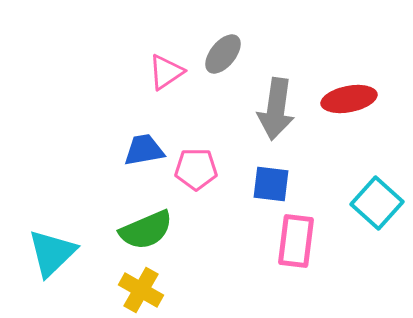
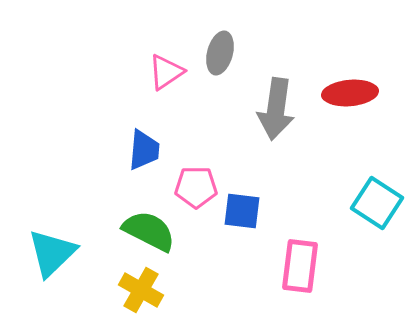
gray ellipse: moved 3 px left, 1 px up; rotated 24 degrees counterclockwise
red ellipse: moved 1 px right, 6 px up; rotated 6 degrees clockwise
blue trapezoid: rotated 105 degrees clockwise
pink pentagon: moved 18 px down
blue square: moved 29 px left, 27 px down
cyan square: rotated 9 degrees counterclockwise
green semicircle: moved 3 px right, 1 px down; rotated 130 degrees counterclockwise
pink rectangle: moved 4 px right, 25 px down
